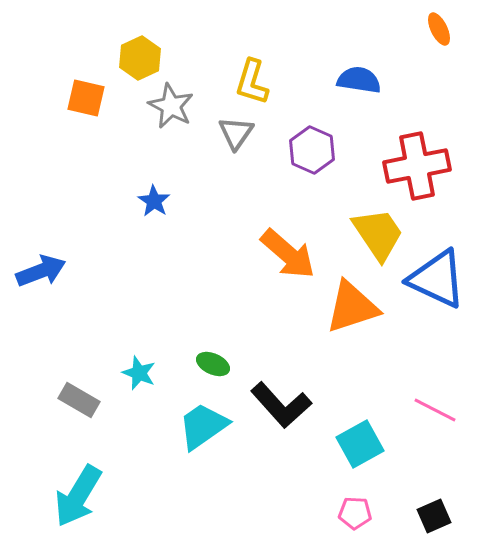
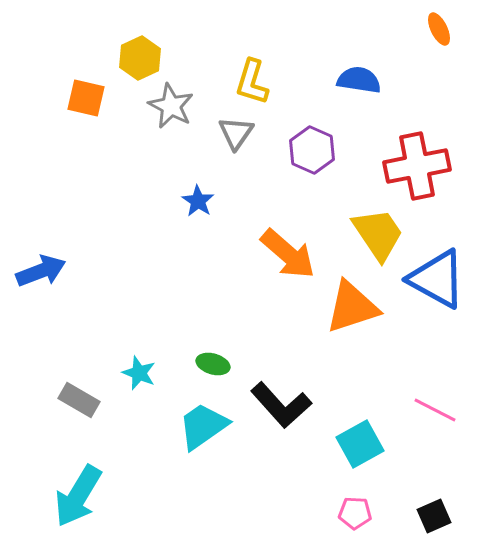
blue star: moved 44 px right
blue triangle: rotated 4 degrees clockwise
green ellipse: rotated 8 degrees counterclockwise
